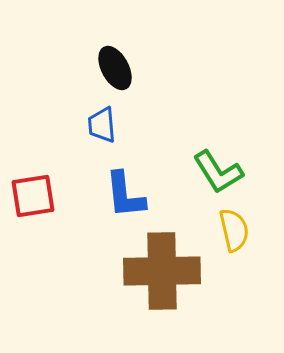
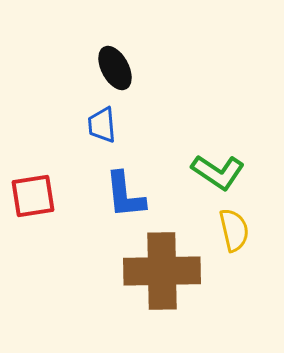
green L-shape: rotated 24 degrees counterclockwise
